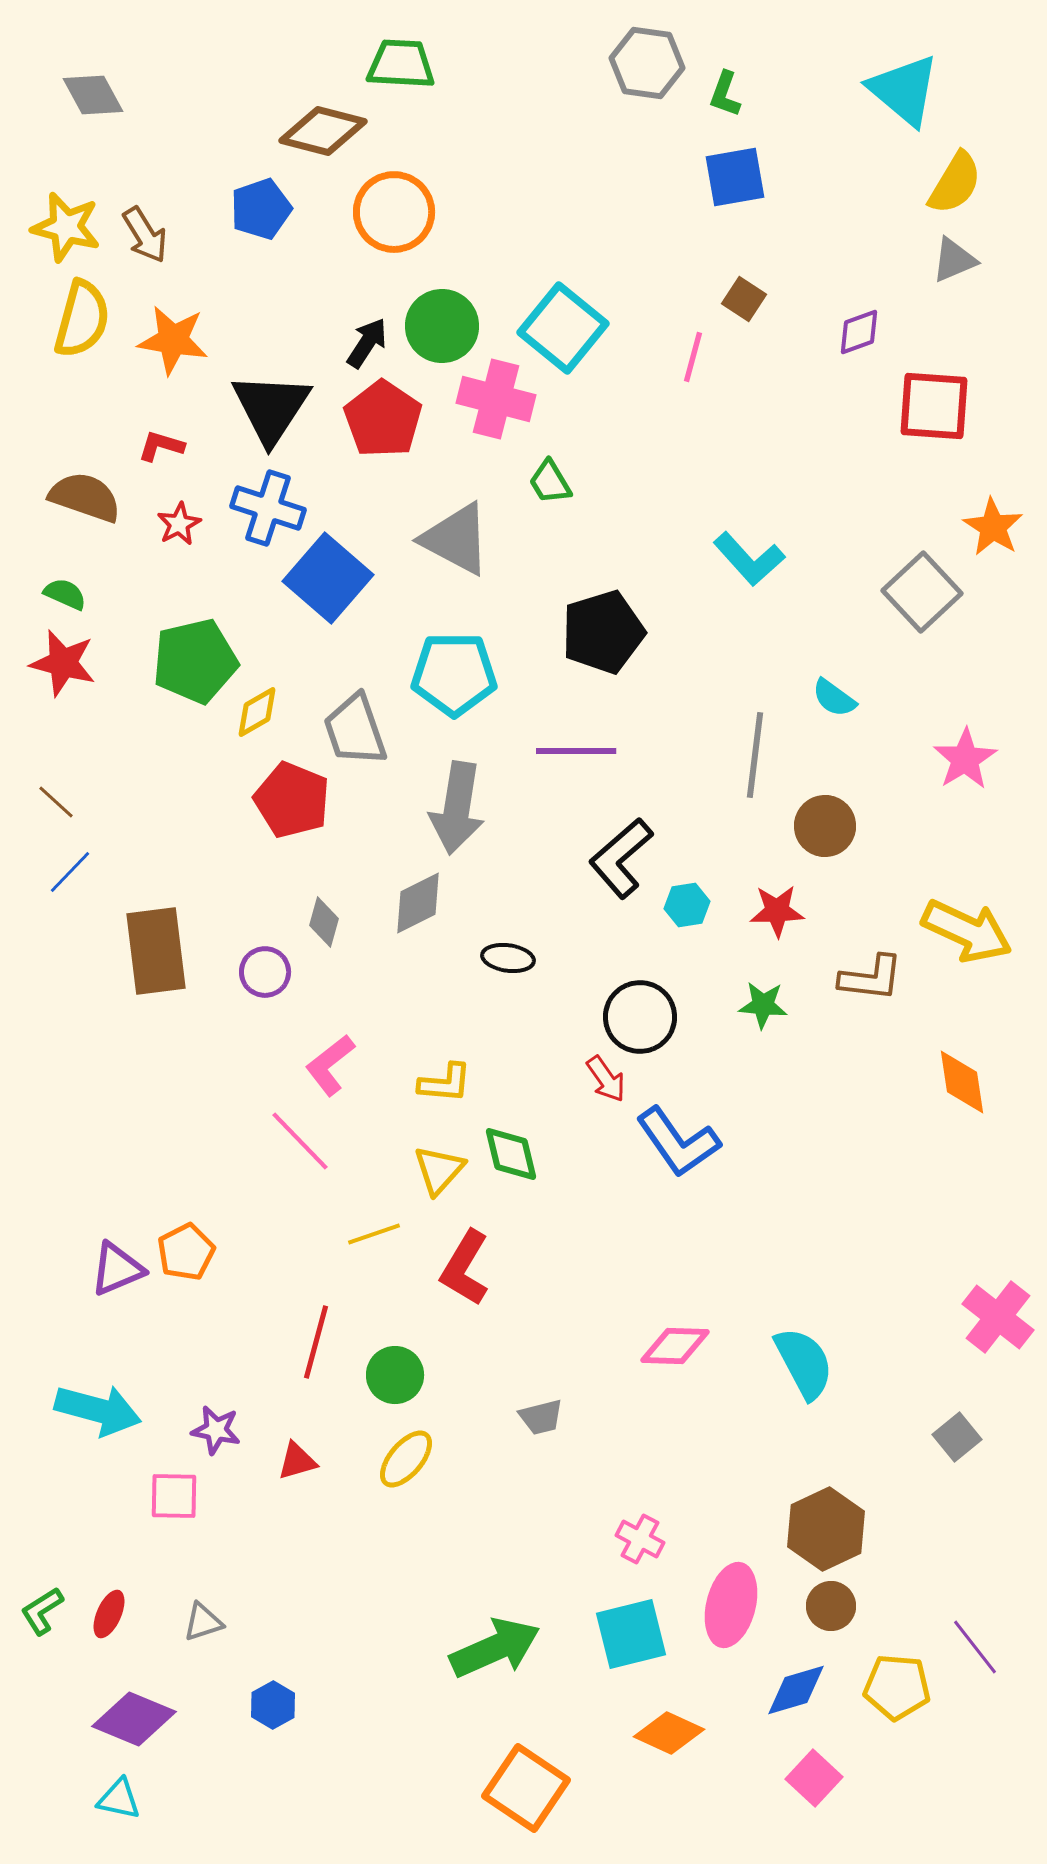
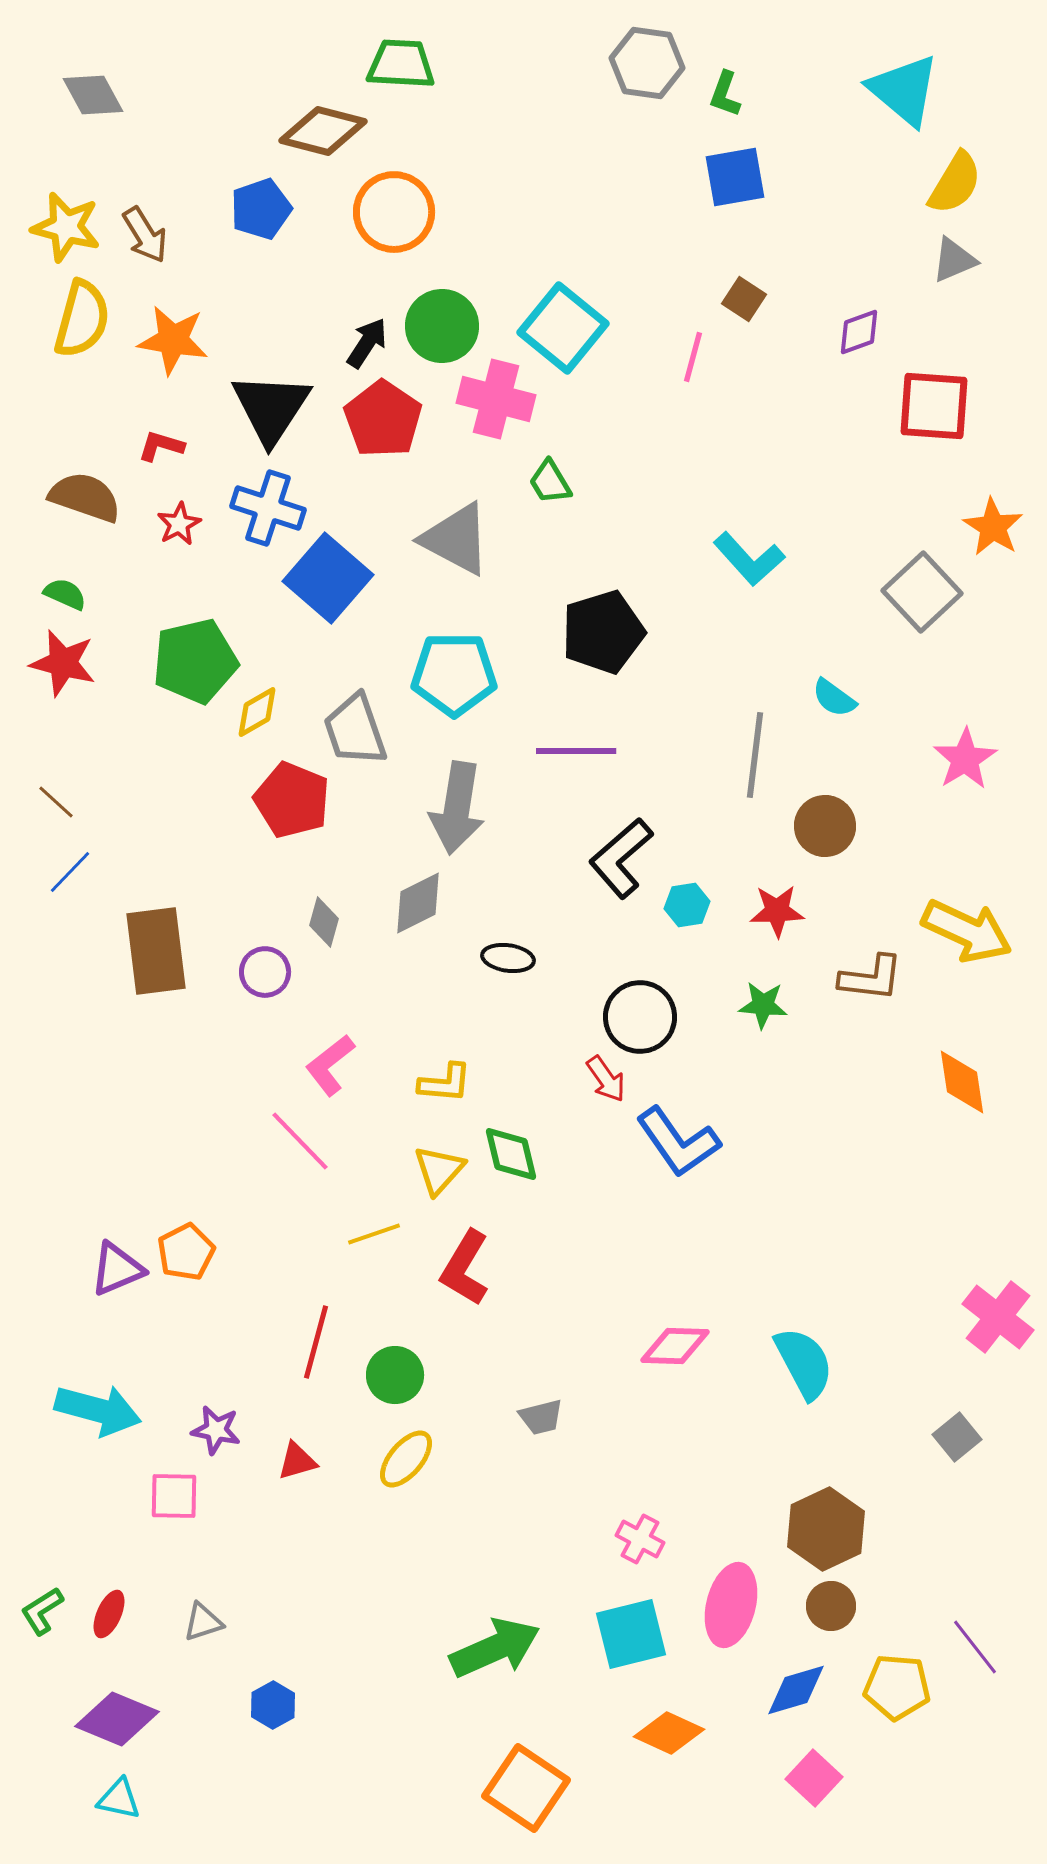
purple diamond at (134, 1719): moved 17 px left
